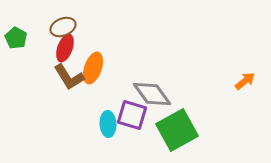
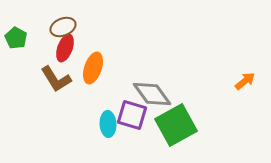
brown L-shape: moved 13 px left, 2 px down
green square: moved 1 px left, 5 px up
